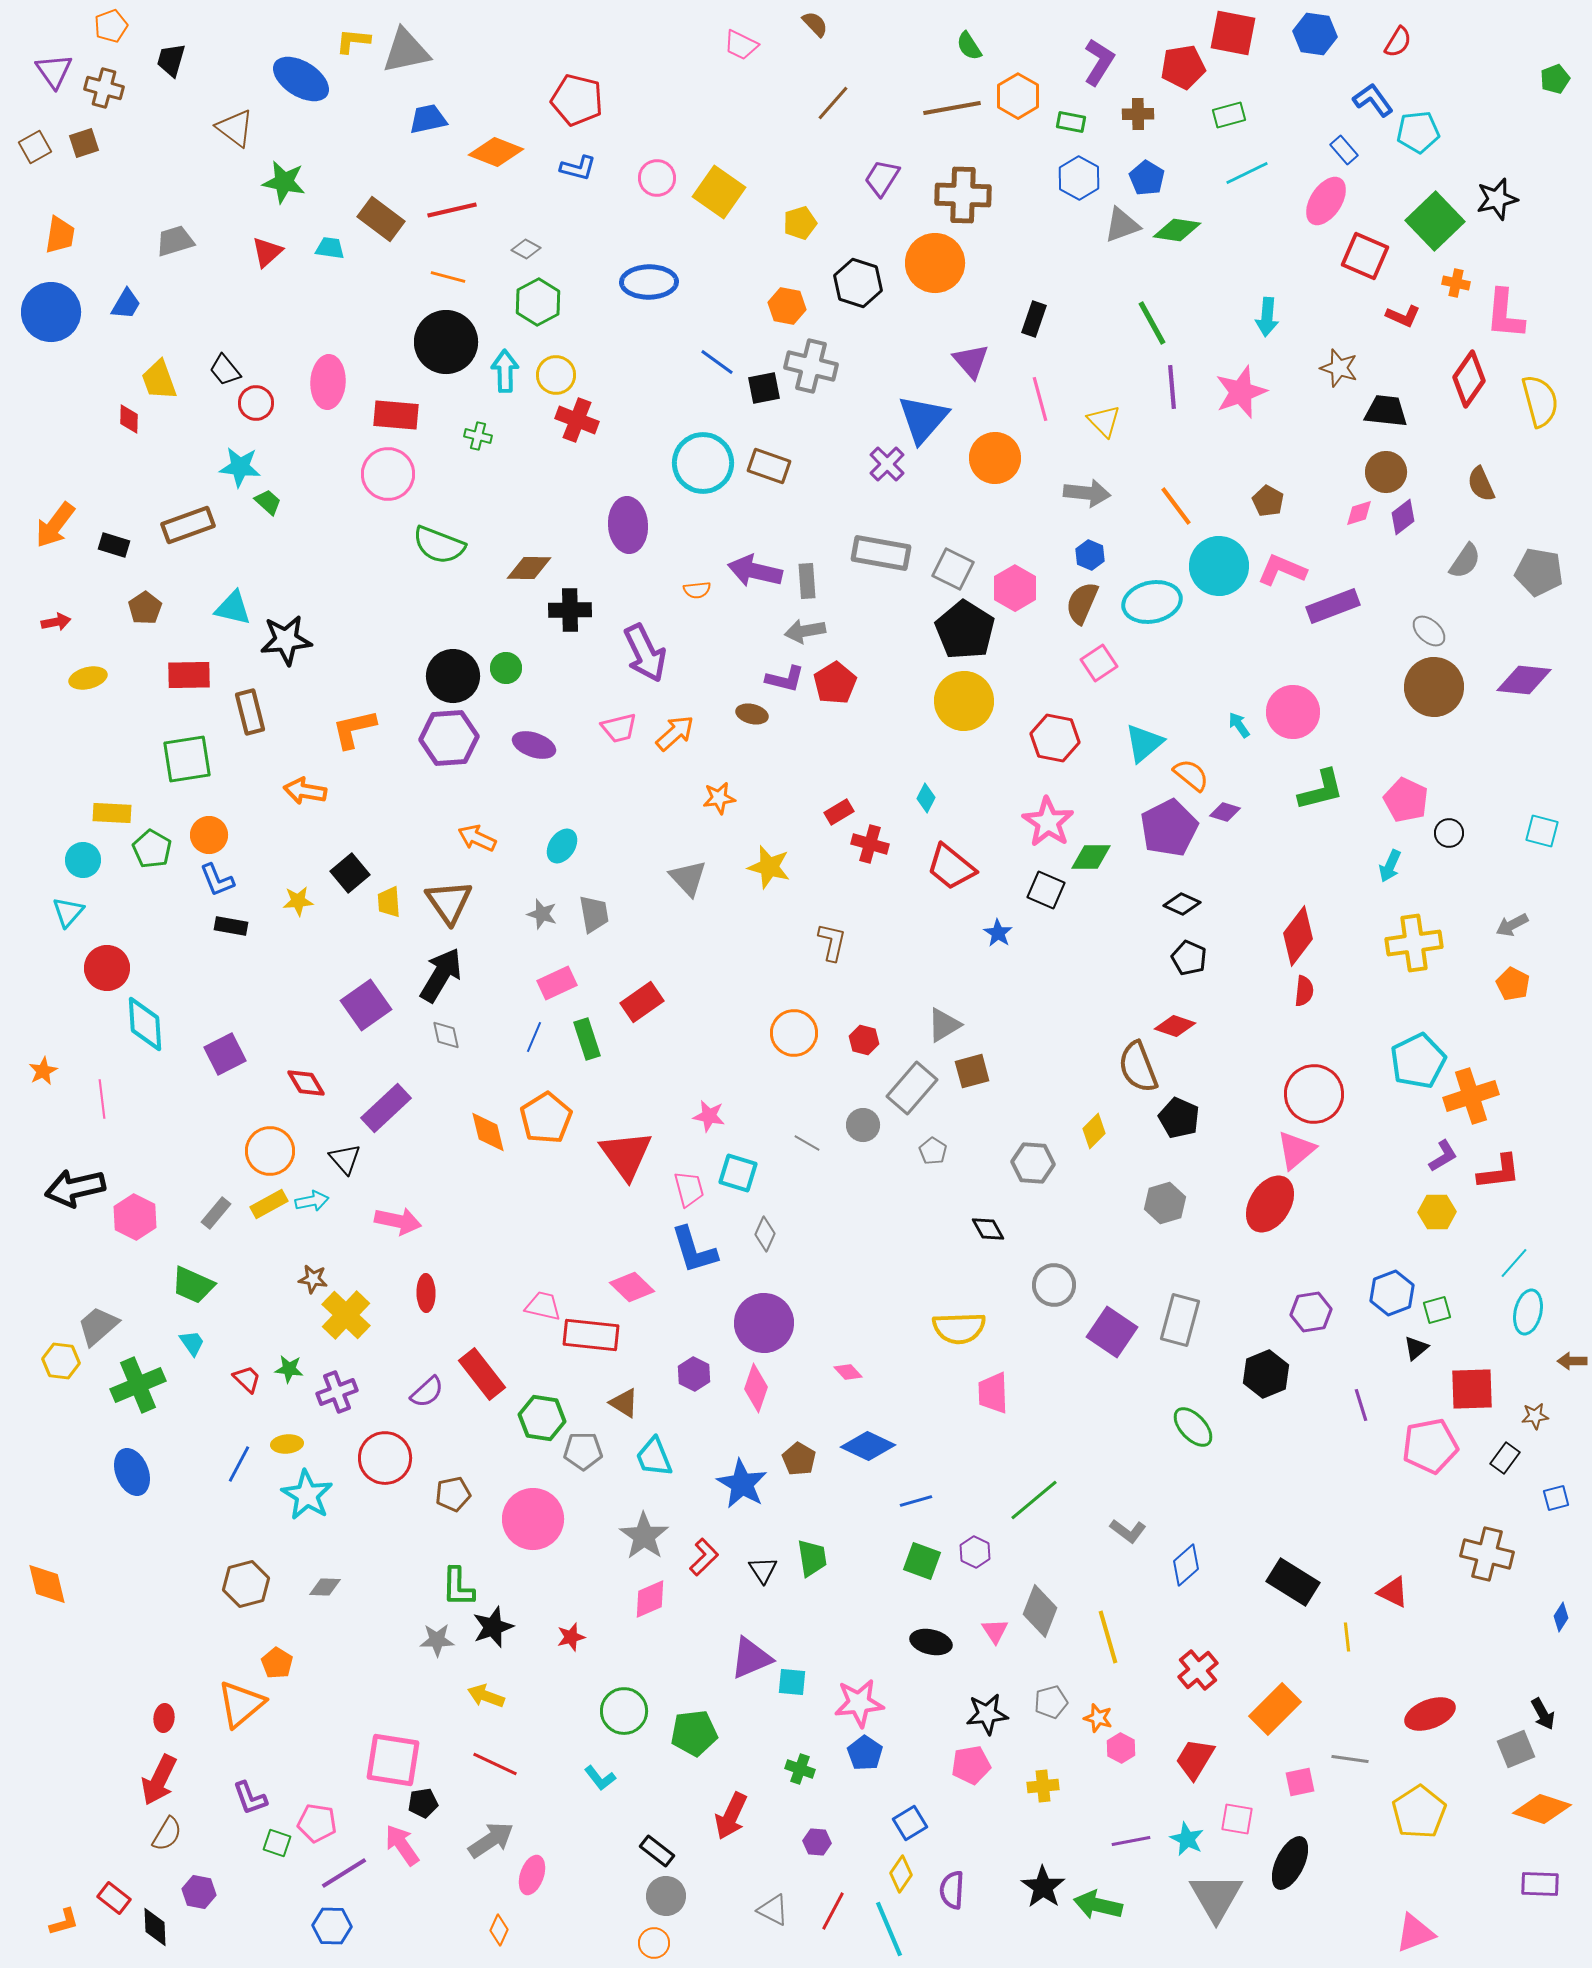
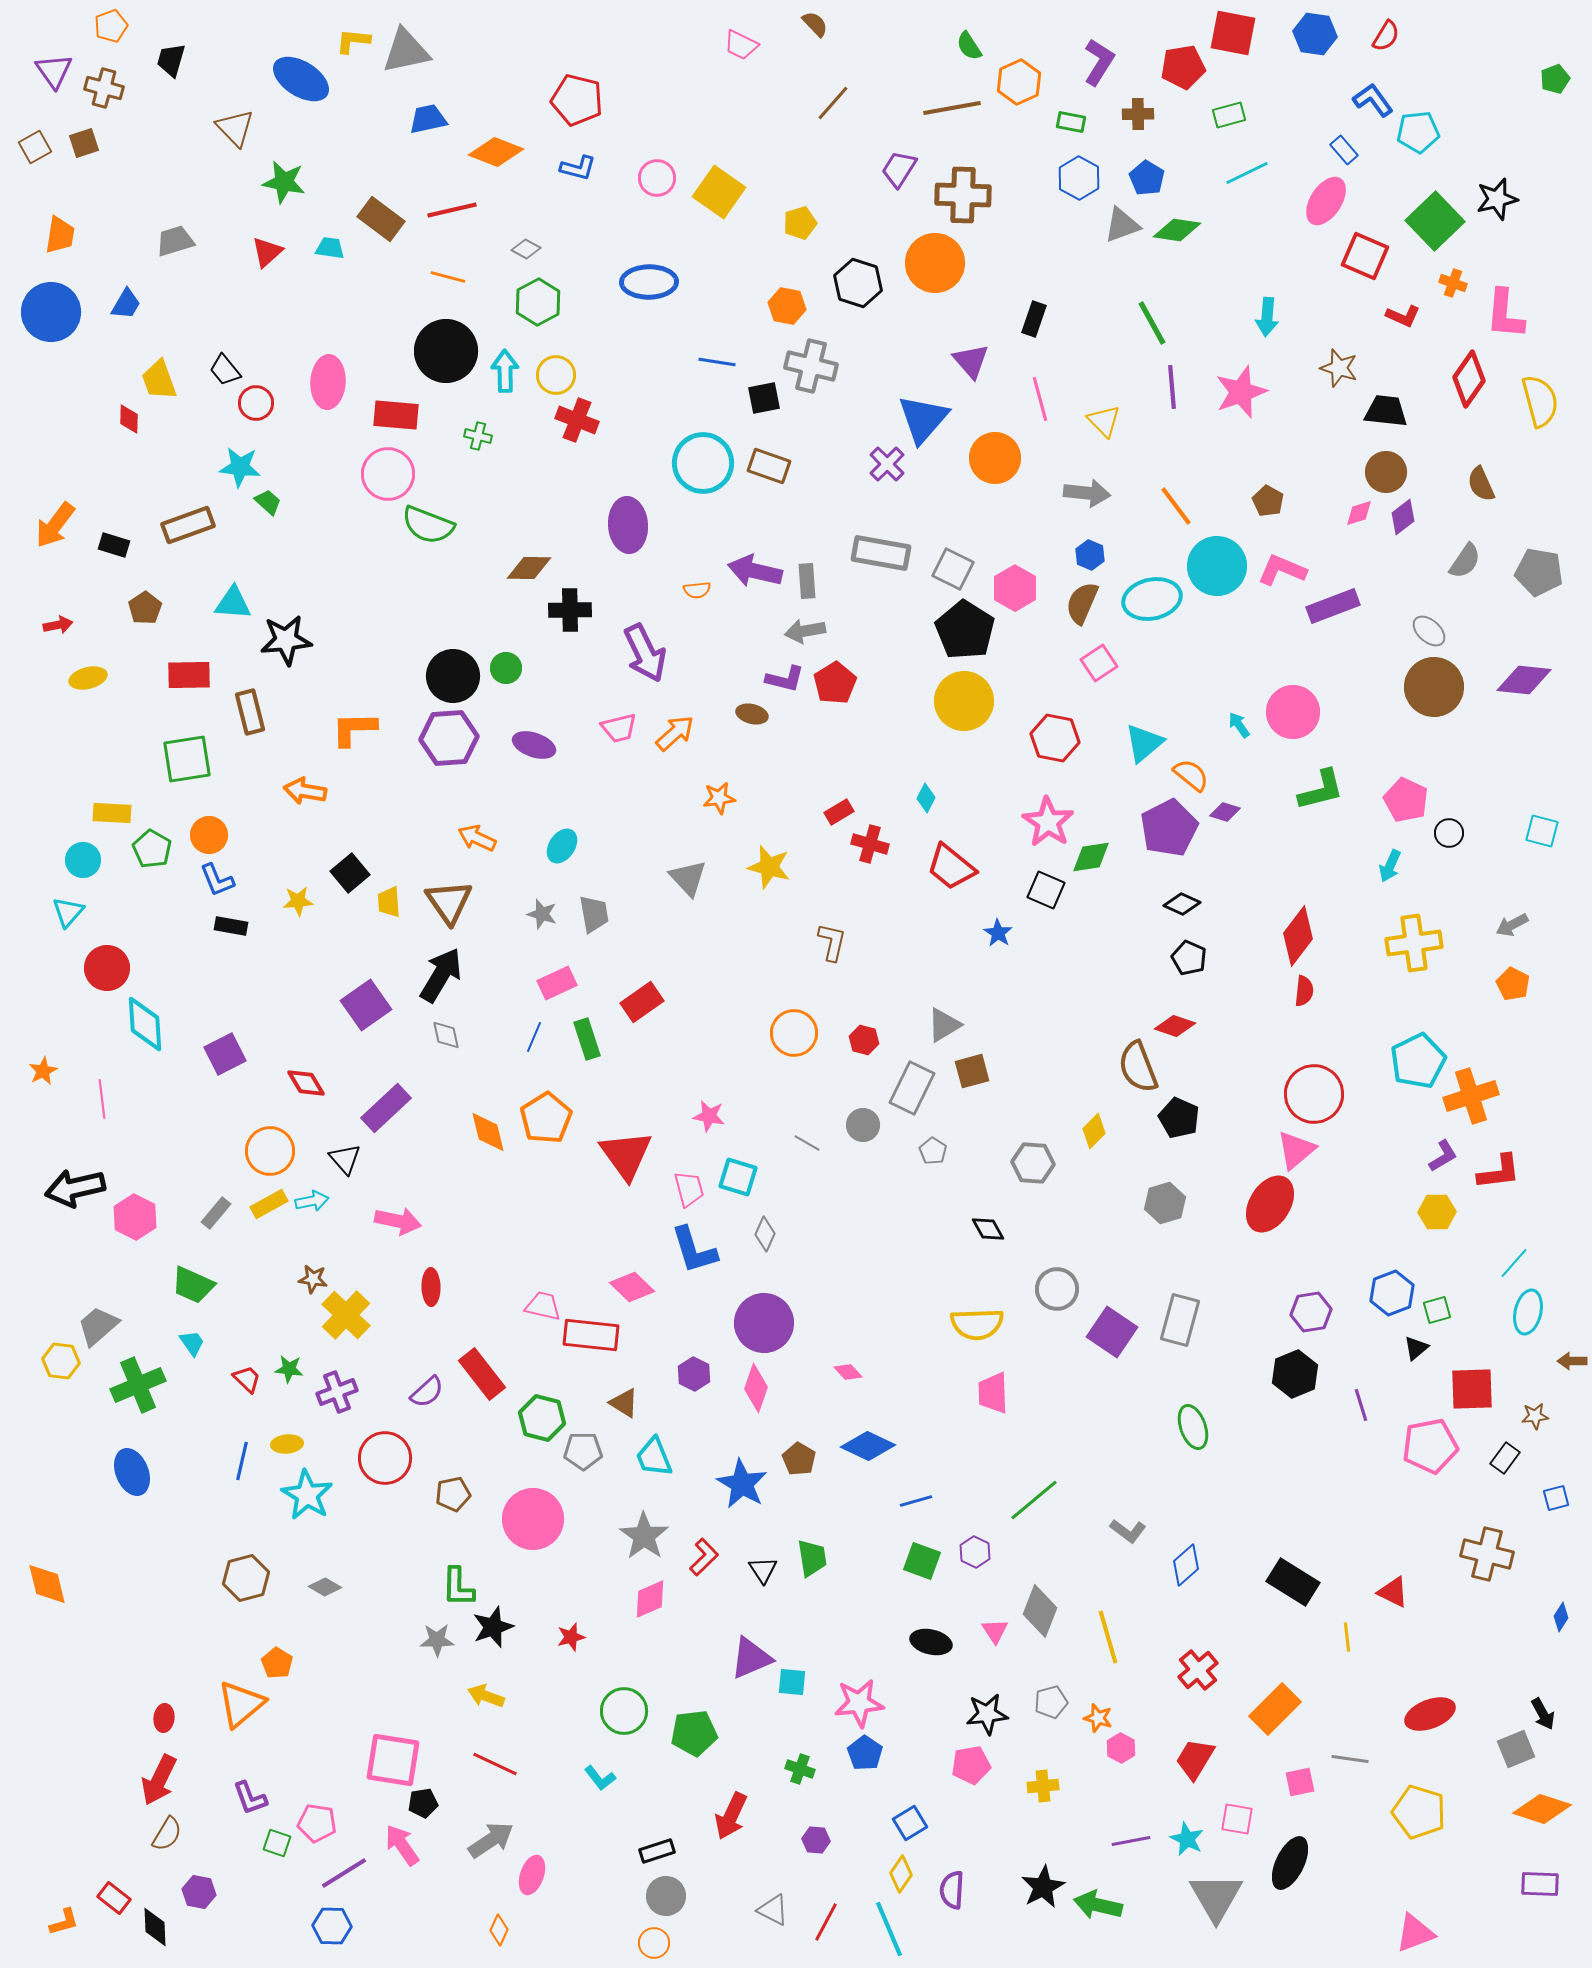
red semicircle at (1398, 42): moved 12 px left, 6 px up
orange hexagon at (1018, 96): moved 1 px right, 14 px up; rotated 6 degrees clockwise
brown triangle at (235, 128): rotated 9 degrees clockwise
purple trapezoid at (882, 178): moved 17 px right, 9 px up
orange cross at (1456, 283): moved 3 px left; rotated 8 degrees clockwise
black circle at (446, 342): moved 9 px down
blue line at (717, 362): rotated 27 degrees counterclockwise
black square at (764, 388): moved 10 px down
green semicircle at (439, 545): moved 11 px left, 20 px up
cyan circle at (1219, 566): moved 2 px left
cyan ellipse at (1152, 602): moved 3 px up
cyan triangle at (233, 608): moved 5 px up; rotated 9 degrees counterclockwise
red arrow at (56, 622): moved 2 px right, 3 px down
orange L-shape at (354, 729): rotated 12 degrees clockwise
green diamond at (1091, 857): rotated 9 degrees counterclockwise
gray rectangle at (912, 1088): rotated 15 degrees counterclockwise
cyan square at (738, 1173): moved 4 px down
gray circle at (1054, 1285): moved 3 px right, 4 px down
red ellipse at (426, 1293): moved 5 px right, 6 px up
yellow semicircle at (959, 1328): moved 18 px right, 4 px up
black hexagon at (1266, 1374): moved 29 px right
green hexagon at (542, 1418): rotated 6 degrees clockwise
green ellipse at (1193, 1427): rotated 24 degrees clockwise
blue line at (239, 1464): moved 3 px right, 3 px up; rotated 15 degrees counterclockwise
brown hexagon at (246, 1584): moved 6 px up
gray diamond at (325, 1587): rotated 28 degrees clockwise
yellow pentagon at (1419, 1812): rotated 22 degrees counterclockwise
purple hexagon at (817, 1842): moved 1 px left, 2 px up
black rectangle at (657, 1851): rotated 56 degrees counterclockwise
black star at (1043, 1887): rotated 9 degrees clockwise
red line at (833, 1911): moved 7 px left, 11 px down
